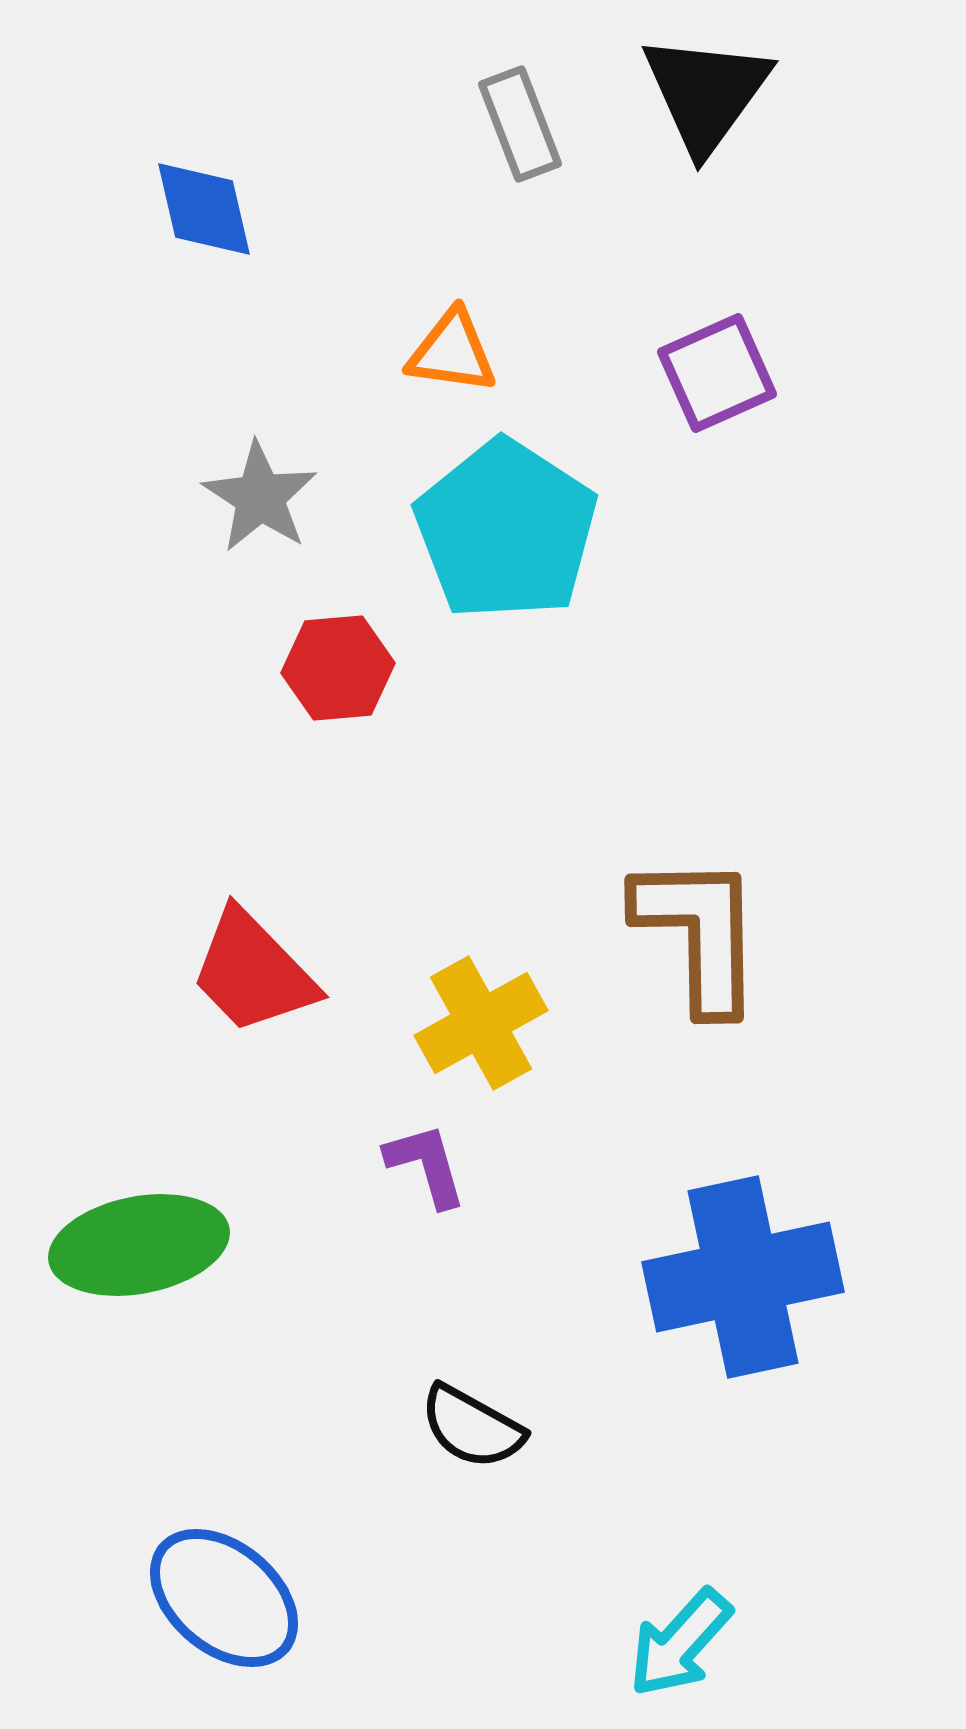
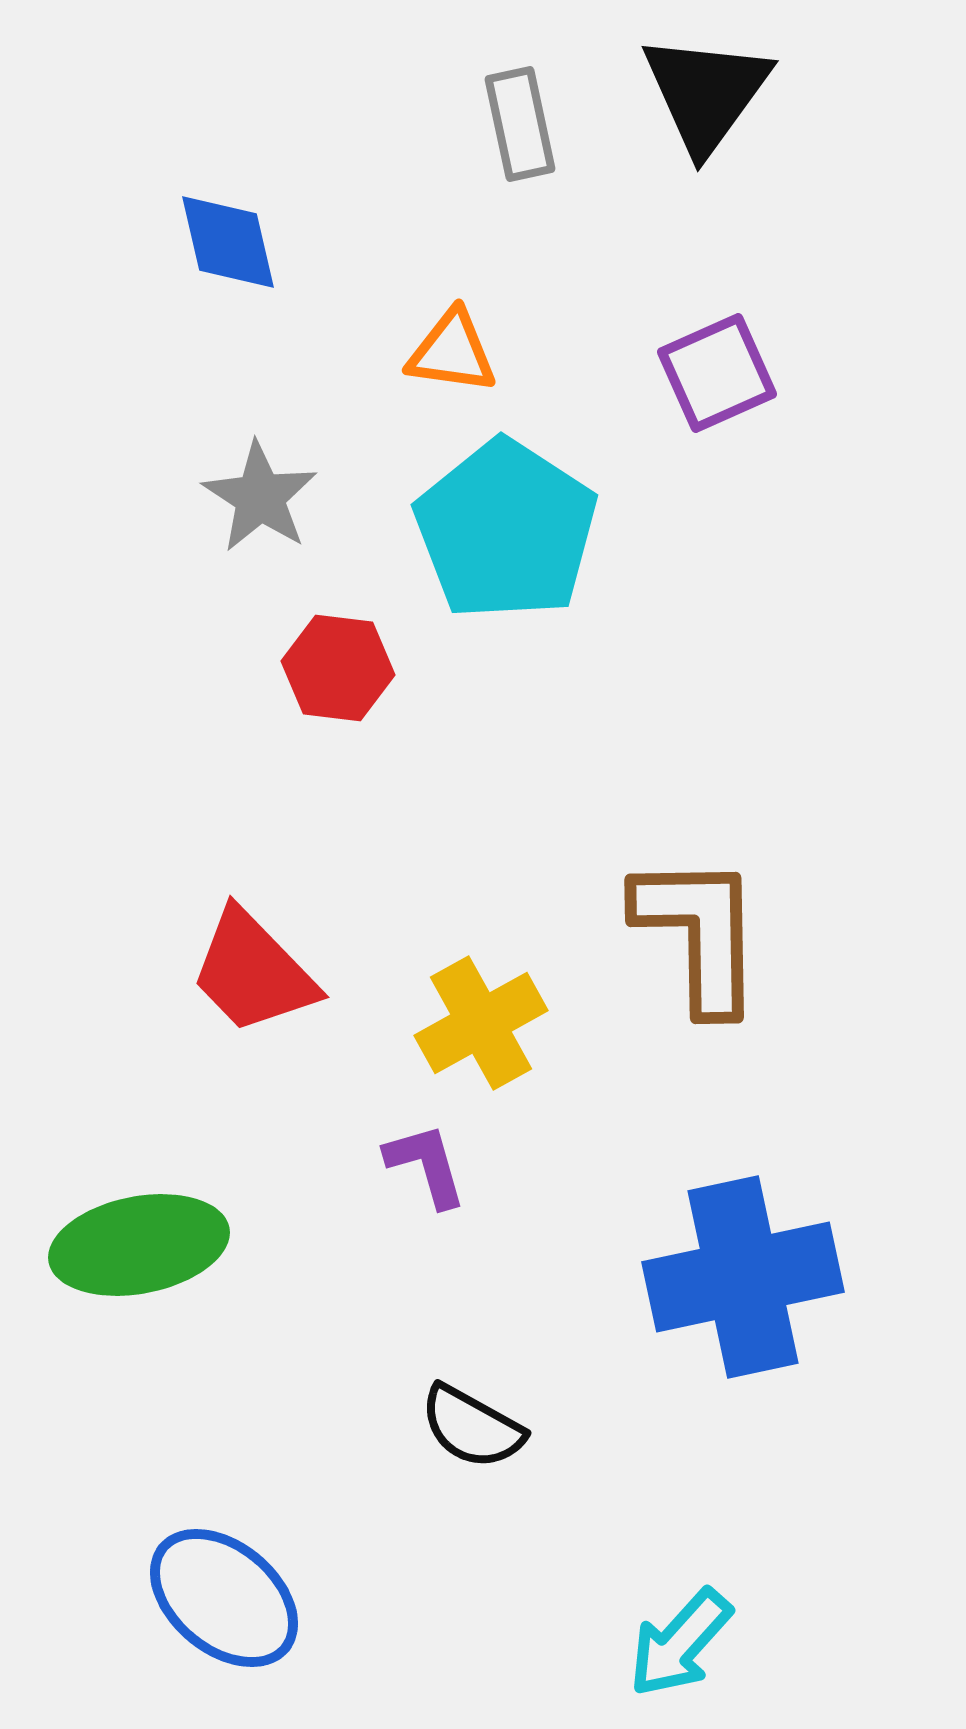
gray rectangle: rotated 9 degrees clockwise
blue diamond: moved 24 px right, 33 px down
red hexagon: rotated 12 degrees clockwise
